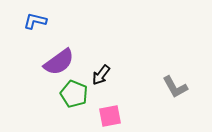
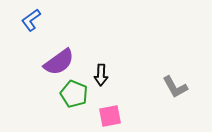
blue L-shape: moved 4 px left, 1 px up; rotated 50 degrees counterclockwise
black arrow: rotated 35 degrees counterclockwise
